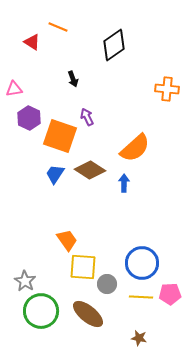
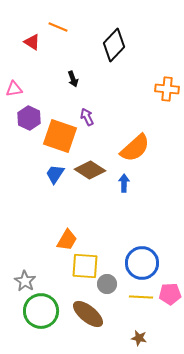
black diamond: rotated 12 degrees counterclockwise
orange trapezoid: rotated 65 degrees clockwise
yellow square: moved 2 px right, 1 px up
